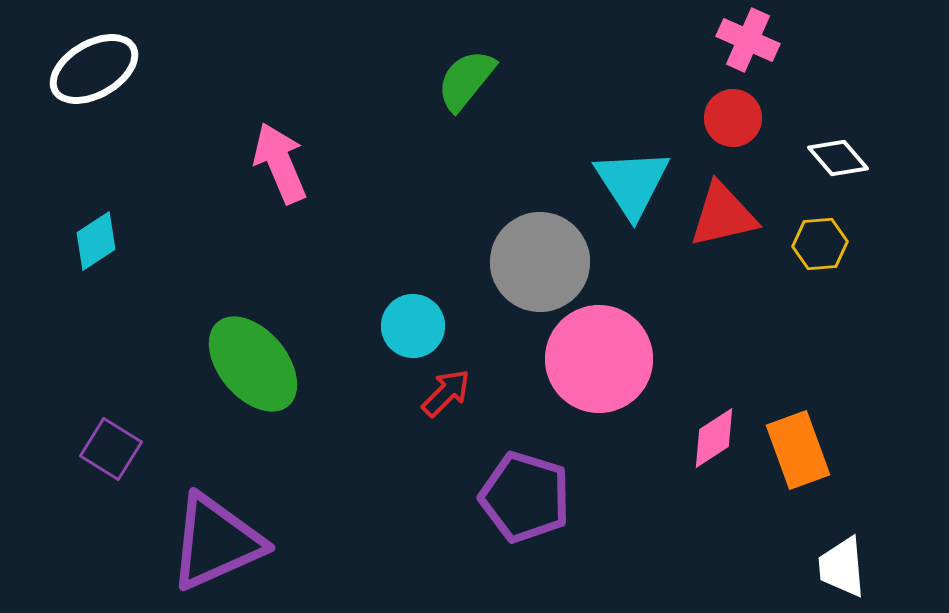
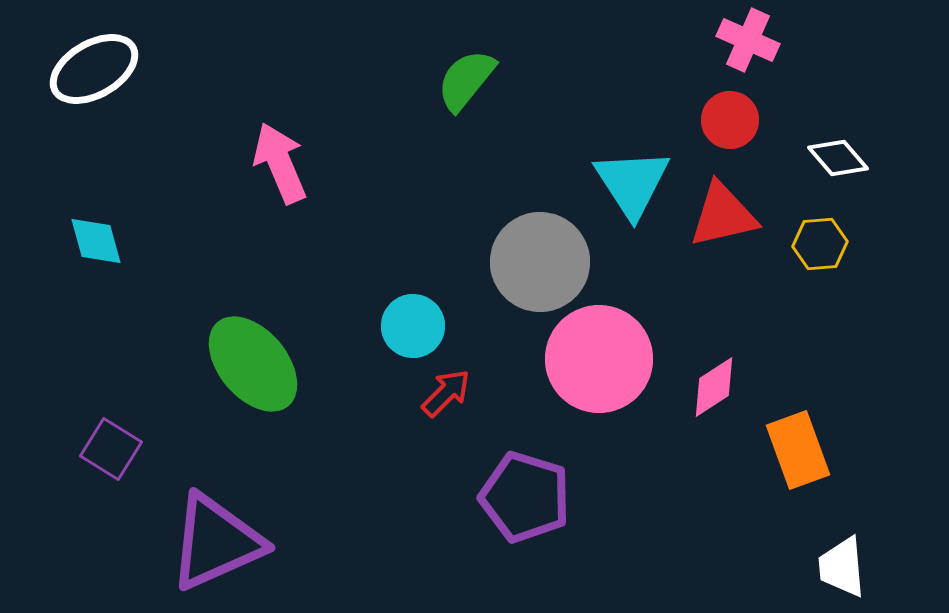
red circle: moved 3 px left, 2 px down
cyan diamond: rotated 72 degrees counterclockwise
pink diamond: moved 51 px up
